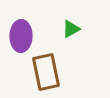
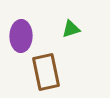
green triangle: rotated 12 degrees clockwise
